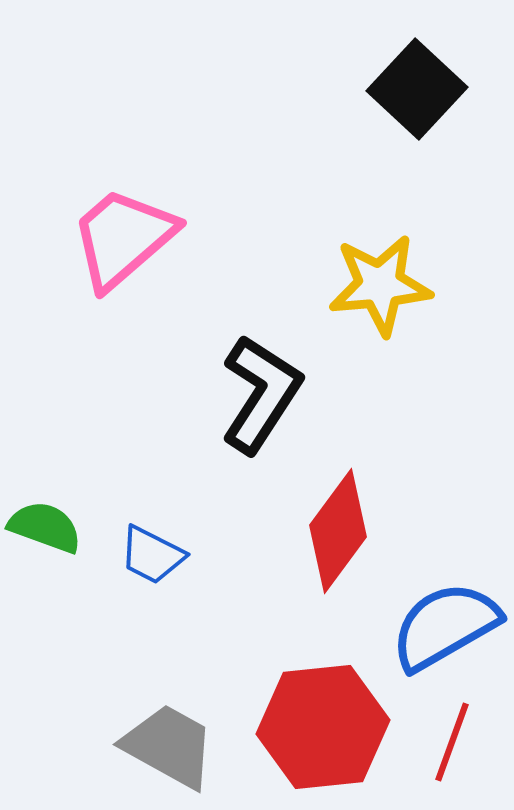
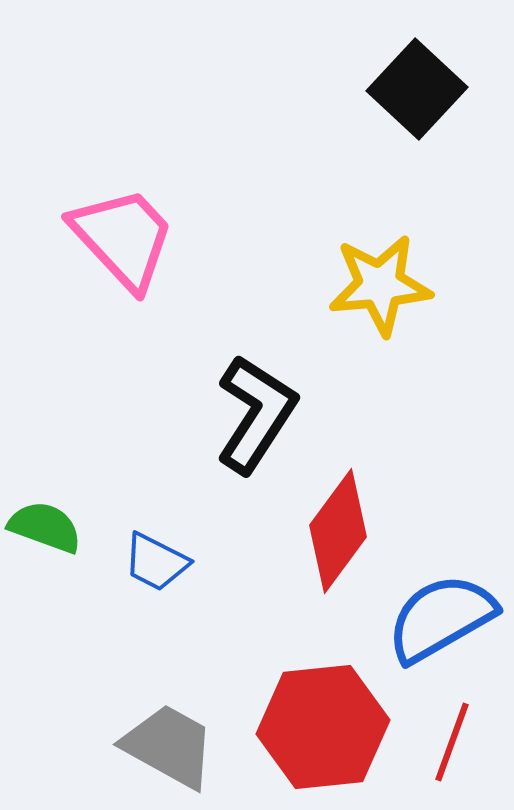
pink trapezoid: rotated 88 degrees clockwise
black L-shape: moved 5 px left, 20 px down
blue trapezoid: moved 4 px right, 7 px down
blue semicircle: moved 4 px left, 8 px up
